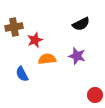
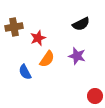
red star: moved 3 px right, 2 px up
orange semicircle: rotated 132 degrees clockwise
blue semicircle: moved 3 px right, 2 px up
red circle: moved 1 px down
